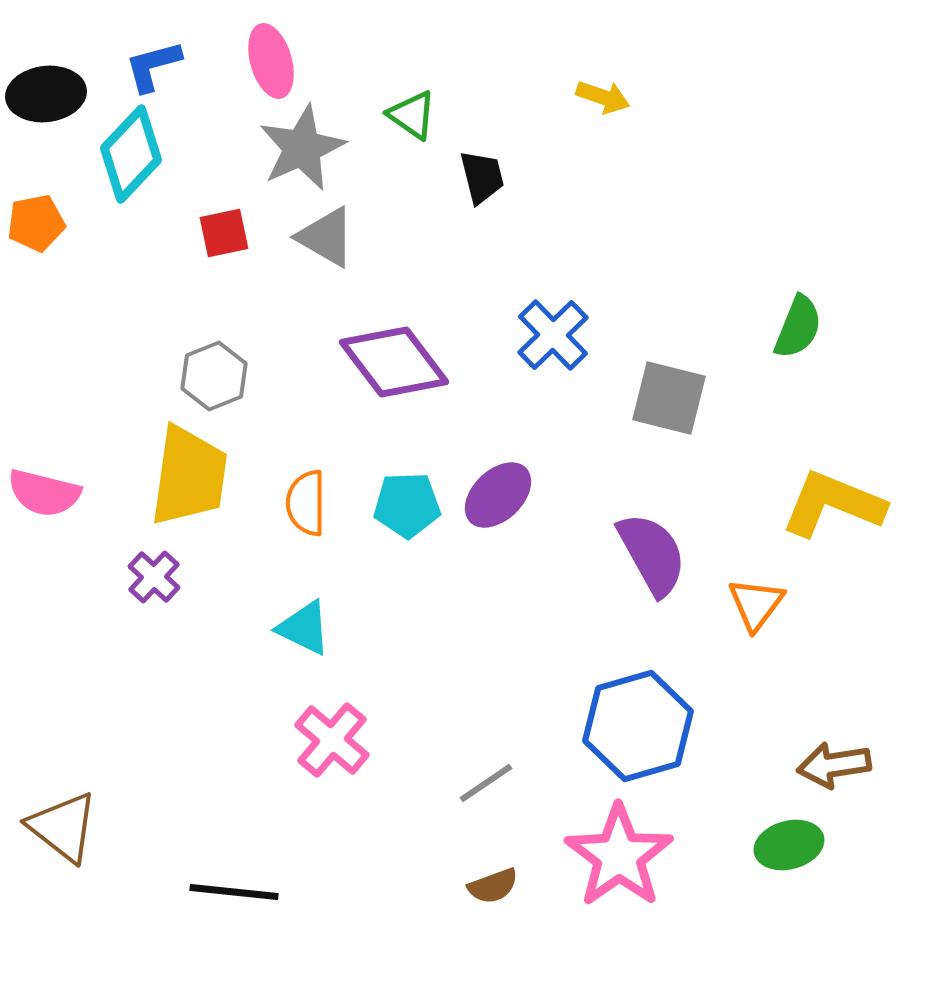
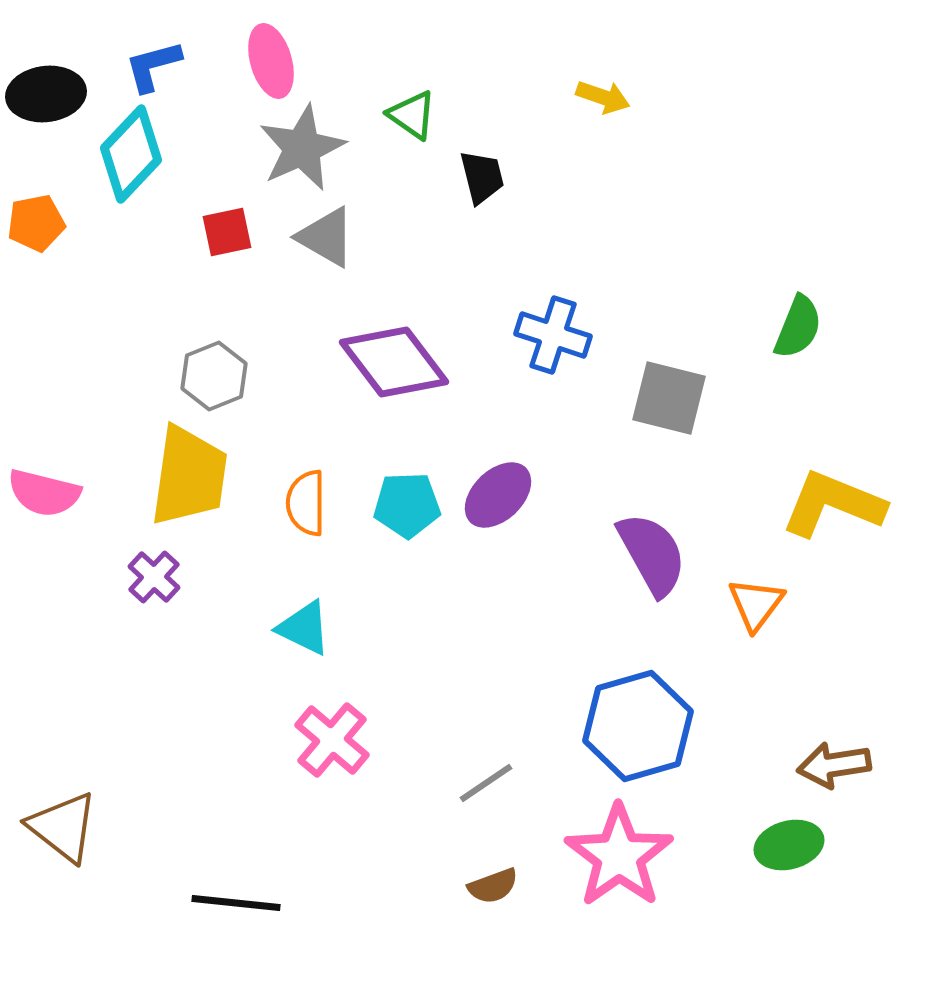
red square: moved 3 px right, 1 px up
blue cross: rotated 28 degrees counterclockwise
black line: moved 2 px right, 11 px down
